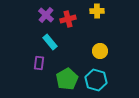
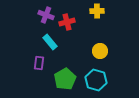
purple cross: rotated 21 degrees counterclockwise
red cross: moved 1 px left, 3 px down
green pentagon: moved 2 px left
